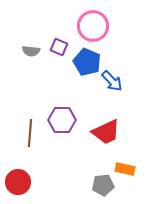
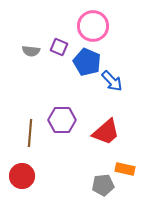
red trapezoid: rotated 16 degrees counterclockwise
red circle: moved 4 px right, 6 px up
